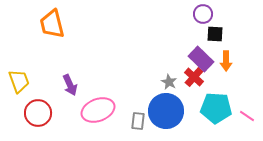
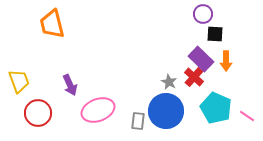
cyan pentagon: rotated 20 degrees clockwise
